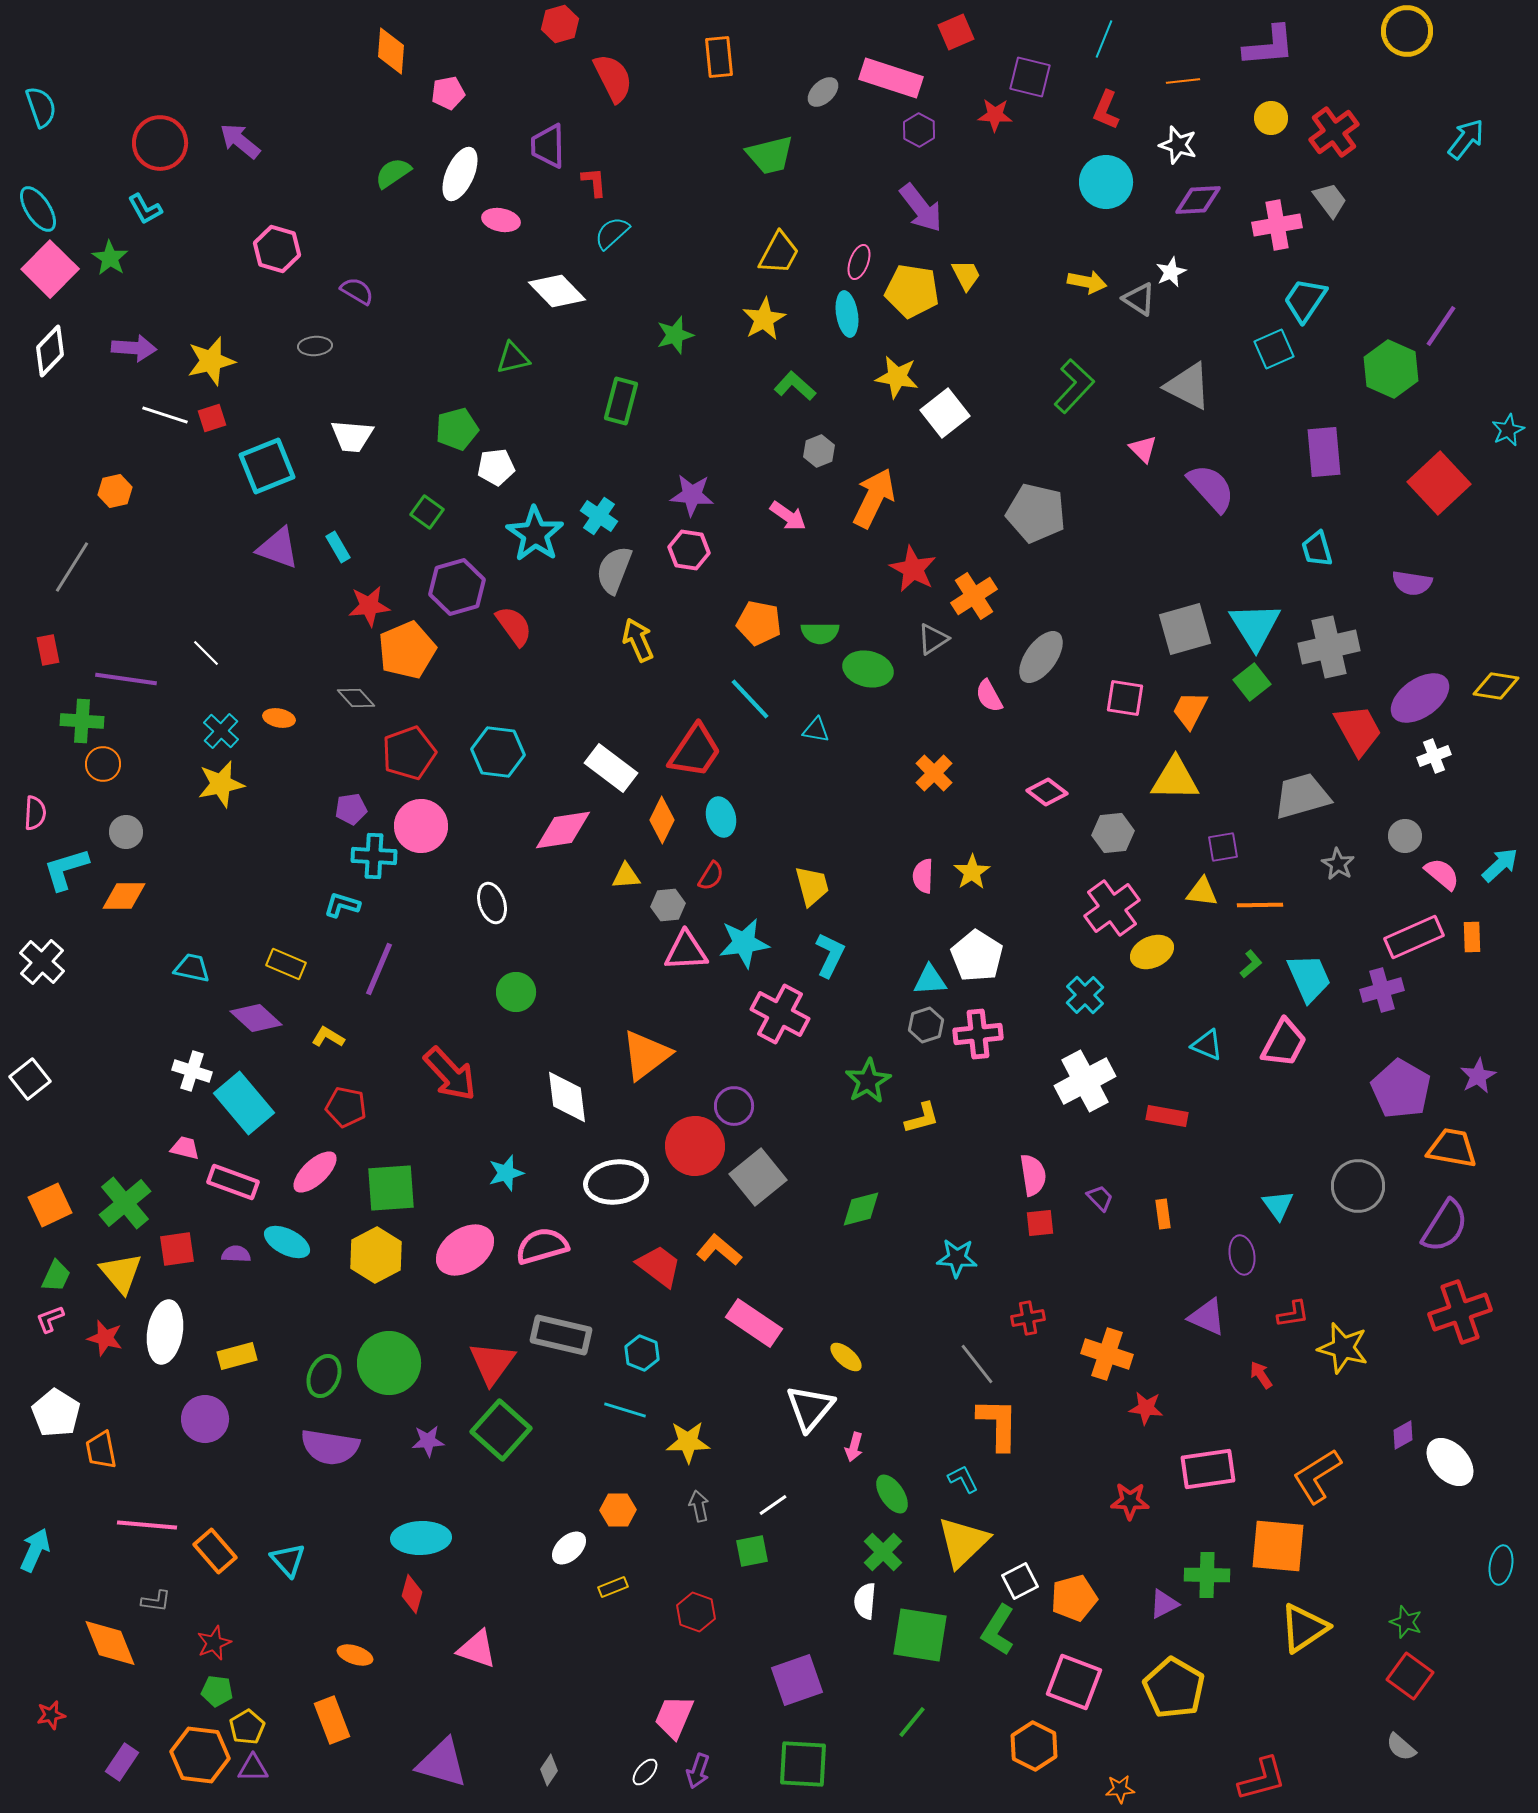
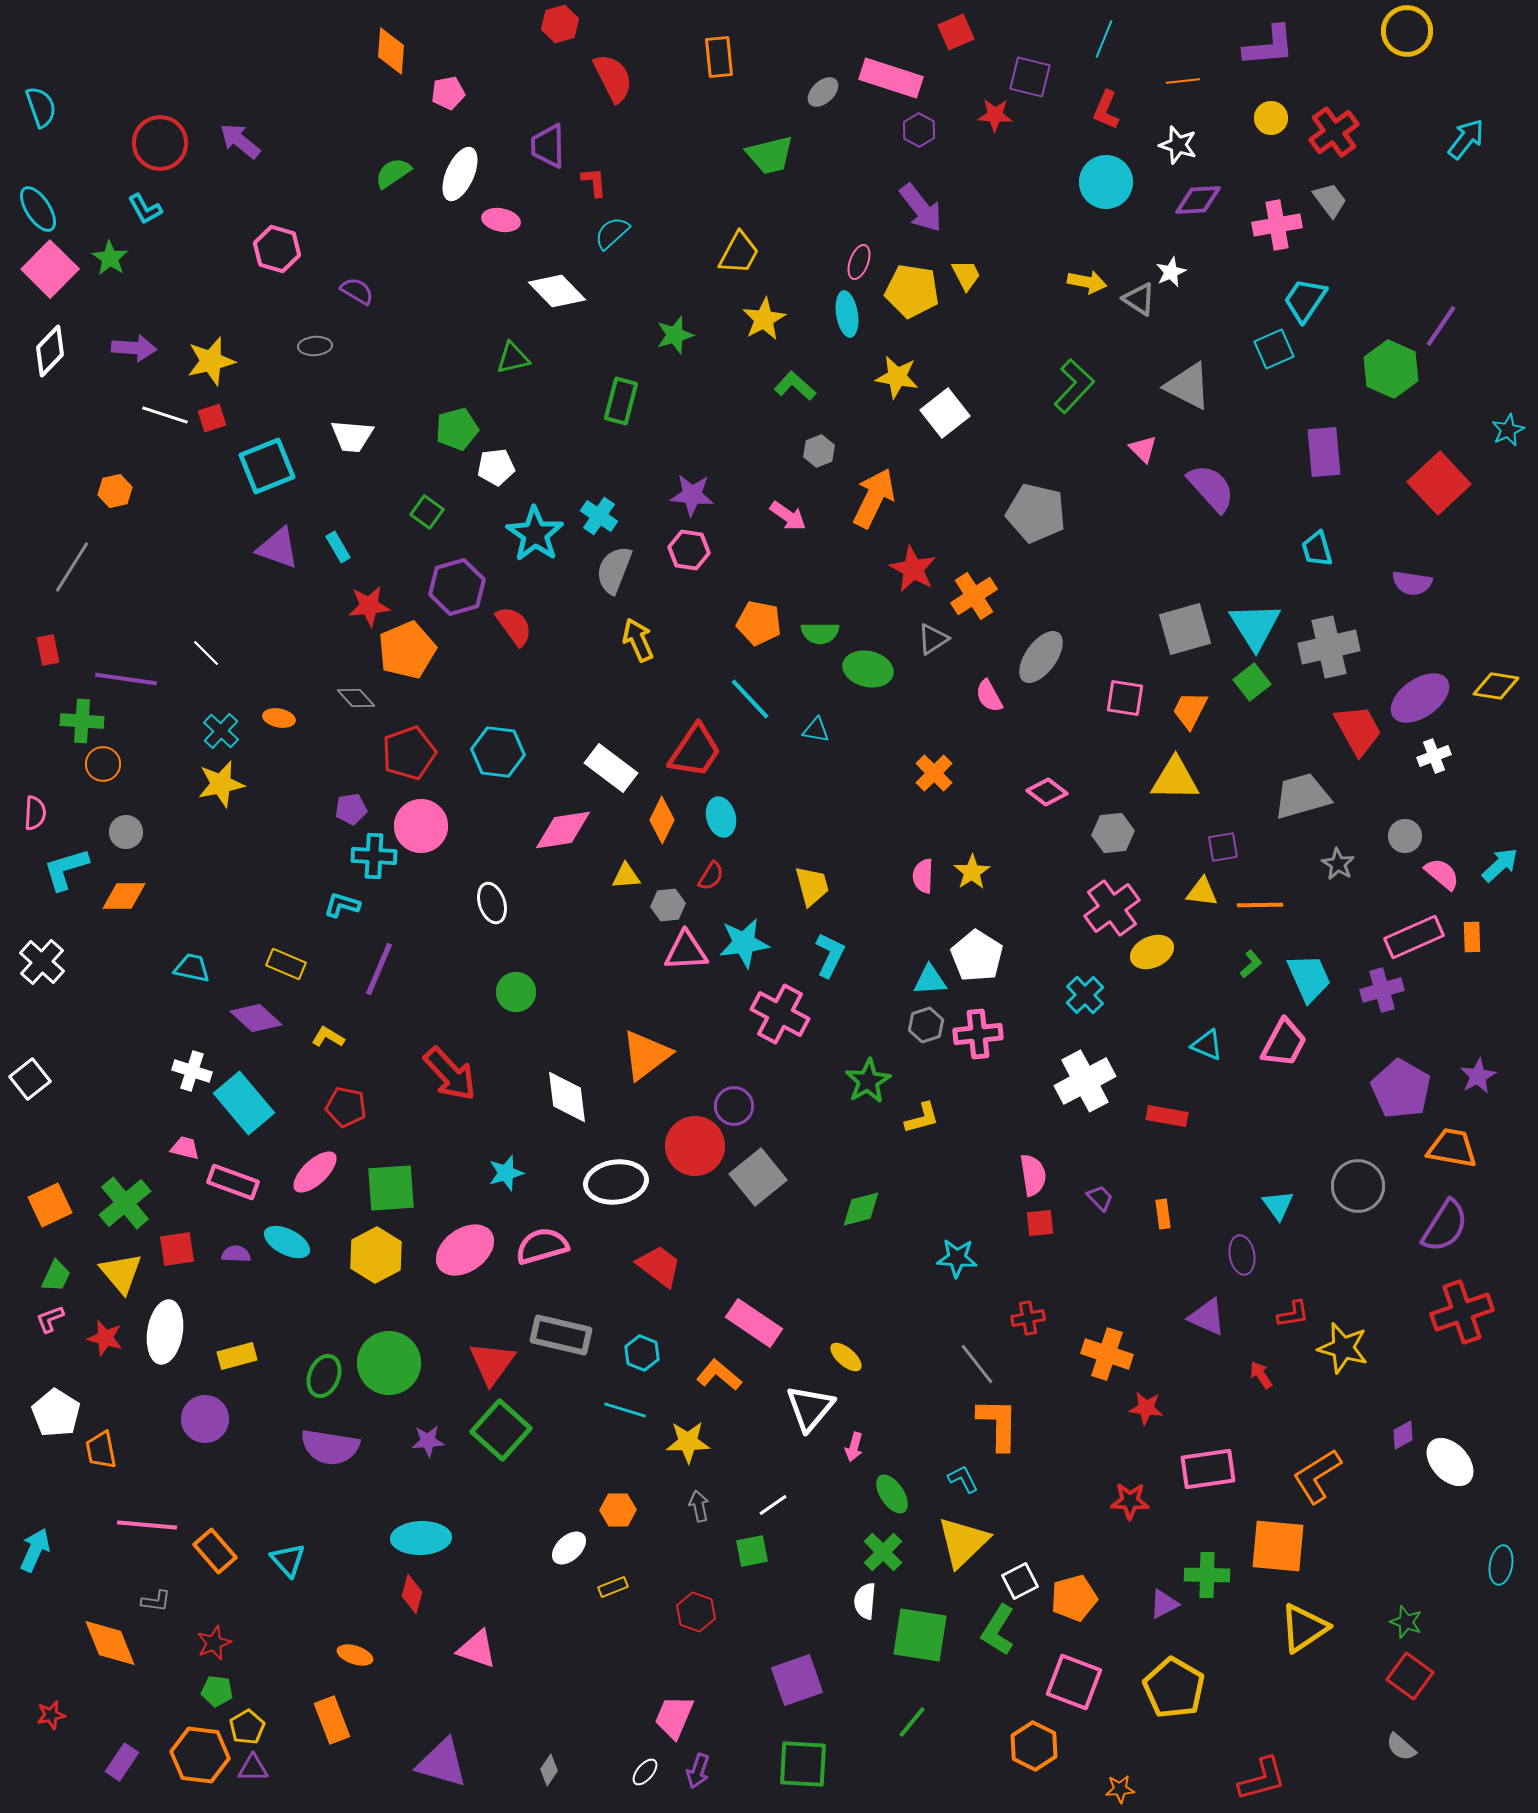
yellow trapezoid at (779, 253): moved 40 px left
orange L-shape at (719, 1250): moved 125 px down
red cross at (1460, 1312): moved 2 px right
